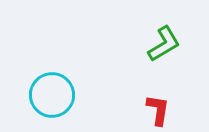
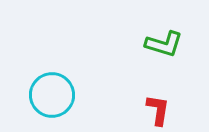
green L-shape: rotated 48 degrees clockwise
